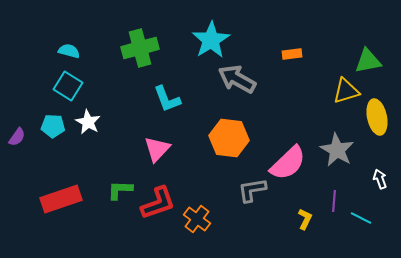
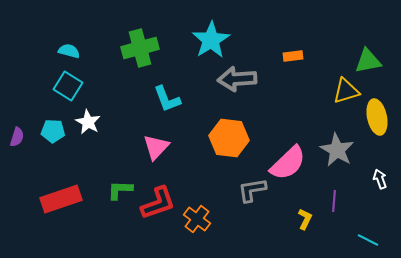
orange rectangle: moved 1 px right, 2 px down
gray arrow: rotated 33 degrees counterclockwise
cyan pentagon: moved 5 px down
purple semicircle: rotated 18 degrees counterclockwise
pink triangle: moved 1 px left, 2 px up
cyan line: moved 7 px right, 22 px down
